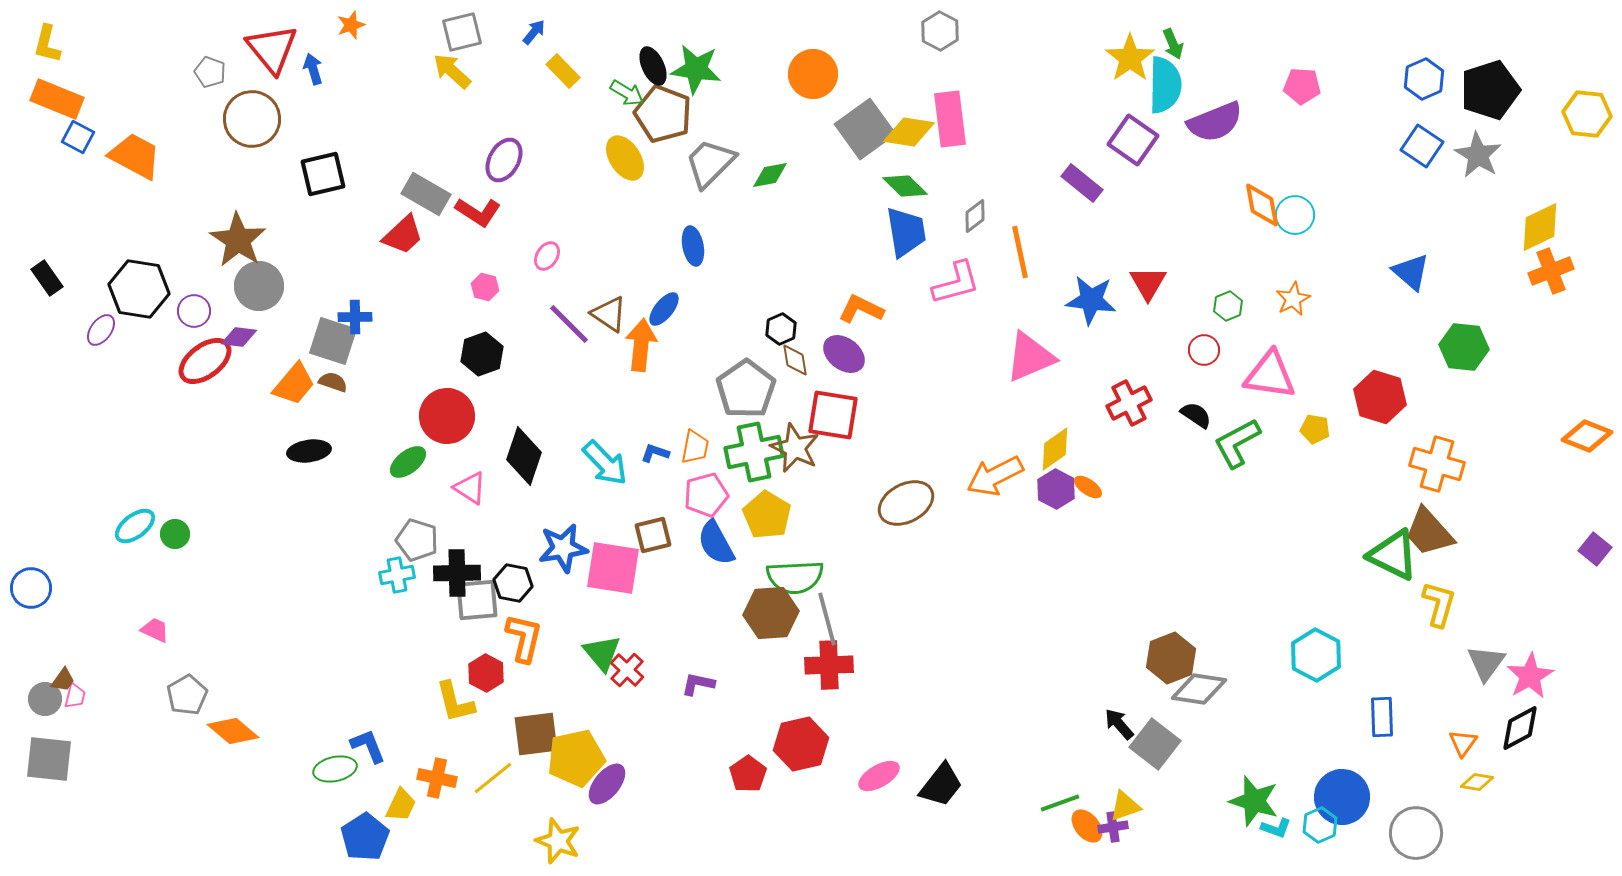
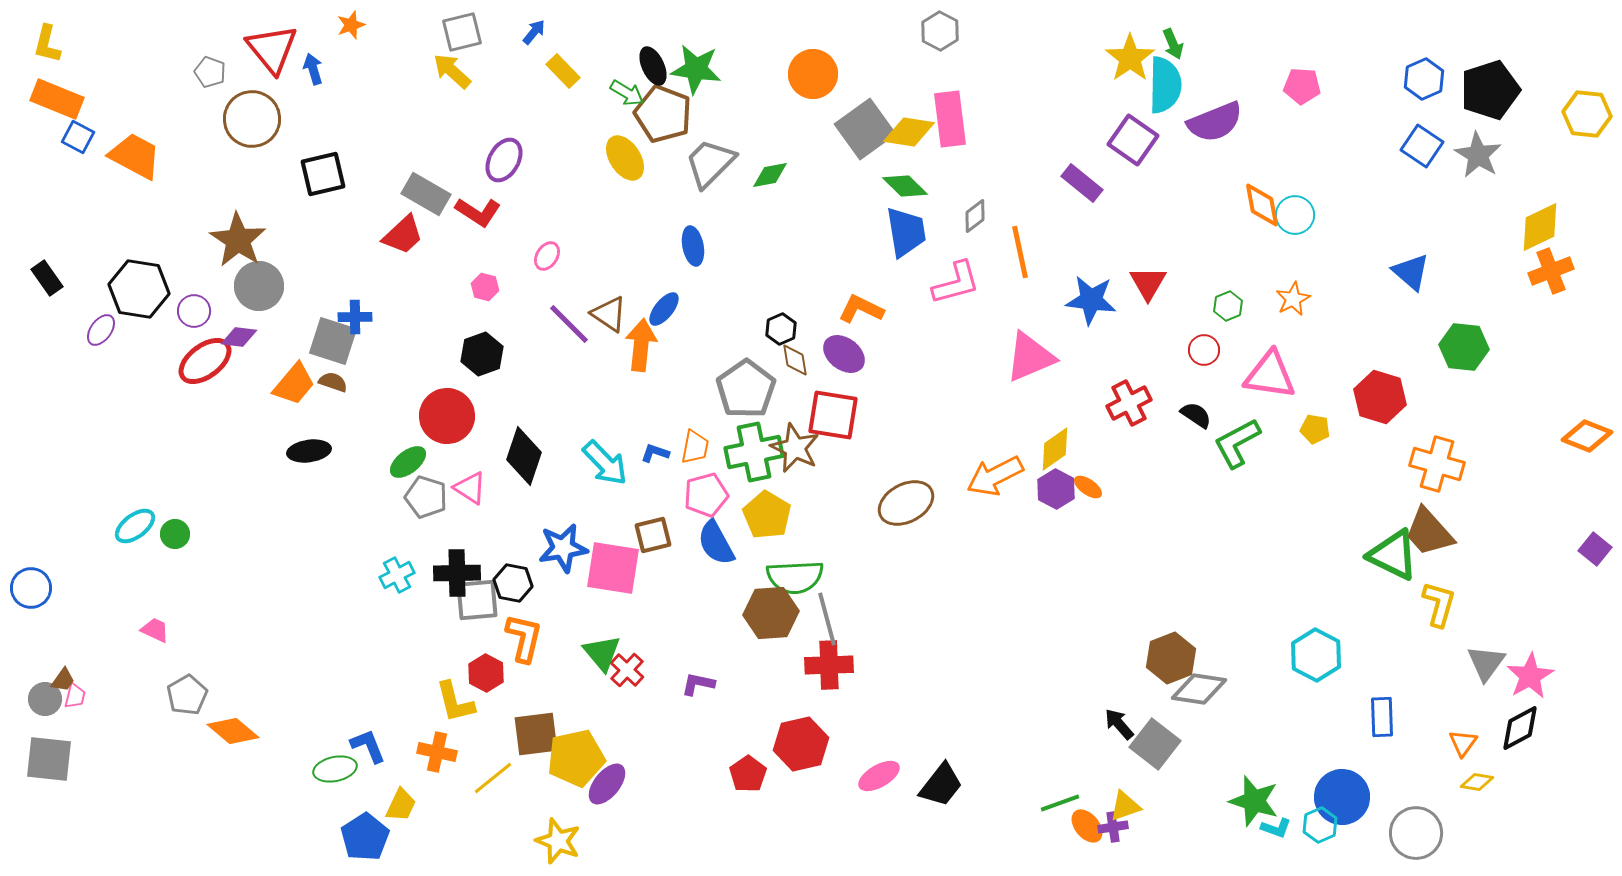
gray pentagon at (417, 540): moved 9 px right, 43 px up
cyan cross at (397, 575): rotated 16 degrees counterclockwise
orange cross at (437, 778): moved 26 px up
